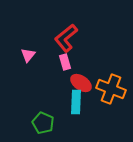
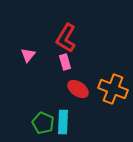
red L-shape: rotated 20 degrees counterclockwise
red ellipse: moved 3 px left, 6 px down
orange cross: moved 2 px right
cyan rectangle: moved 13 px left, 20 px down
